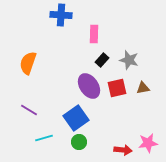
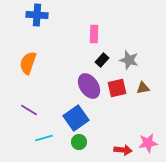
blue cross: moved 24 px left
